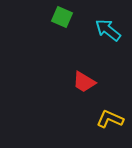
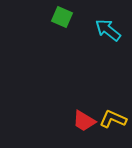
red trapezoid: moved 39 px down
yellow L-shape: moved 3 px right
